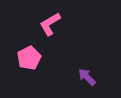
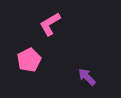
pink pentagon: moved 2 px down
